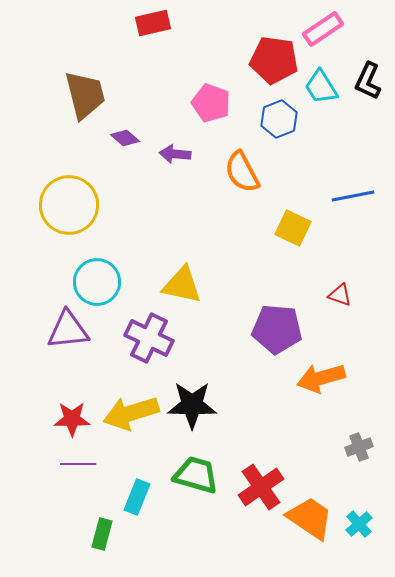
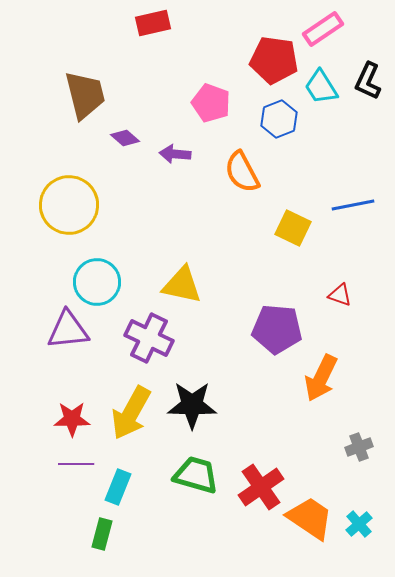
blue line: moved 9 px down
orange arrow: rotated 48 degrees counterclockwise
yellow arrow: rotated 44 degrees counterclockwise
purple line: moved 2 px left
cyan rectangle: moved 19 px left, 10 px up
